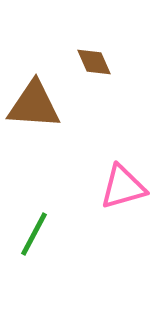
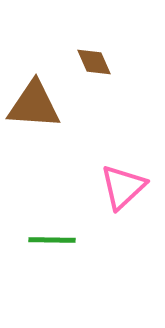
pink triangle: rotated 27 degrees counterclockwise
green line: moved 18 px right, 6 px down; rotated 63 degrees clockwise
